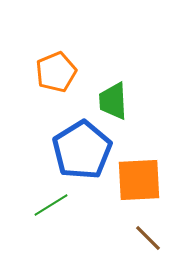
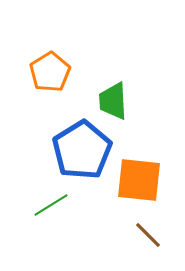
orange pentagon: moved 6 px left; rotated 9 degrees counterclockwise
orange square: rotated 9 degrees clockwise
brown line: moved 3 px up
